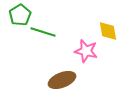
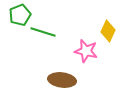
green pentagon: rotated 10 degrees clockwise
yellow diamond: rotated 35 degrees clockwise
brown ellipse: rotated 28 degrees clockwise
